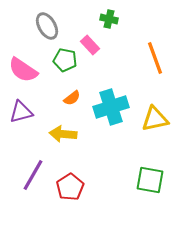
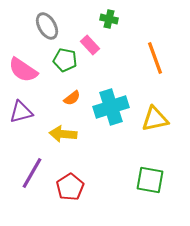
purple line: moved 1 px left, 2 px up
